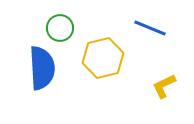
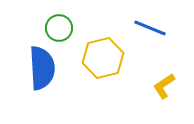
green circle: moved 1 px left
yellow L-shape: rotated 8 degrees counterclockwise
